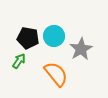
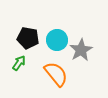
cyan circle: moved 3 px right, 4 px down
gray star: moved 1 px down
green arrow: moved 2 px down
